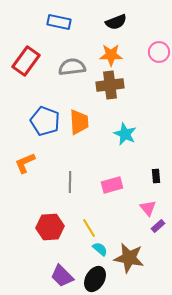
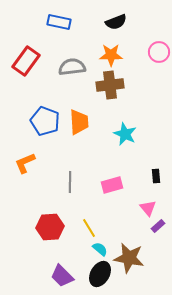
black ellipse: moved 5 px right, 5 px up
